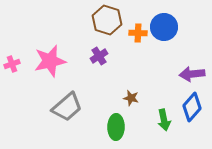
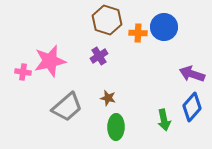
pink cross: moved 11 px right, 8 px down; rotated 28 degrees clockwise
purple arrow: rotated 25 degrees clockwise
brown star: moved 23 px left
